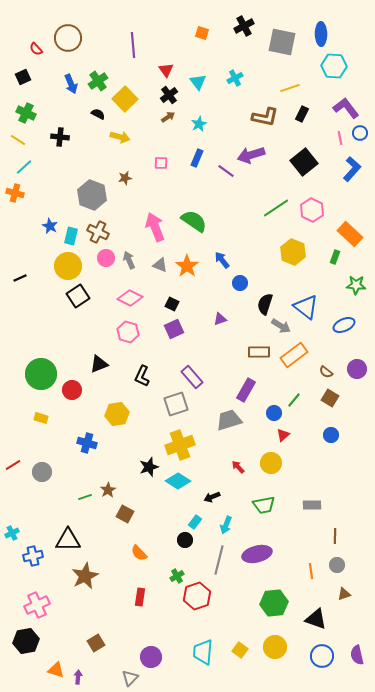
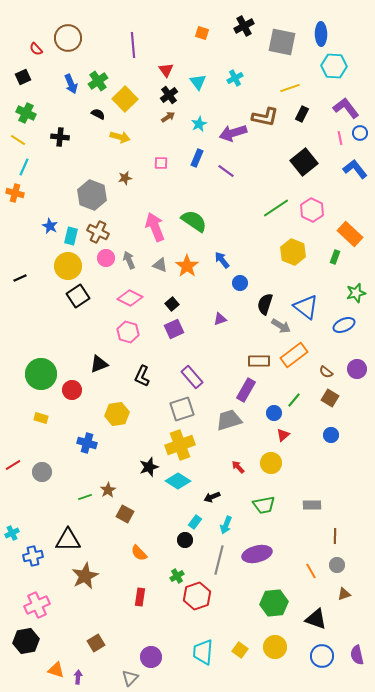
purple arrow at (251, 155): moved 18 px left, 22 px up
cyan line at (24, 167): rotated 24 degrees counterclockwise
blue L-shape at (352, 169): moved 3 px right; rotated 80 degrees counterclockwise
green star at (356, 285): moved 8 px down; rotated 18 degrees counterclockwise
black square at (172, 304): rotated 24 degrees clockwise
brown rectangle at (259, 352): moved 9 px down
gray square at (176, 404): moved 6 px right, 5 px down
orange line at (311, 571): rotated 21 degrees counterclockwise
